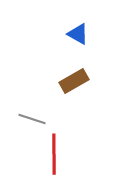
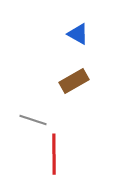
gray line: moved 1 px right, 1 px down
